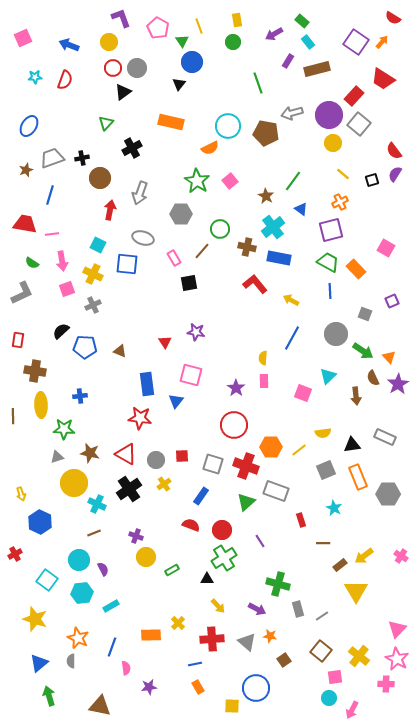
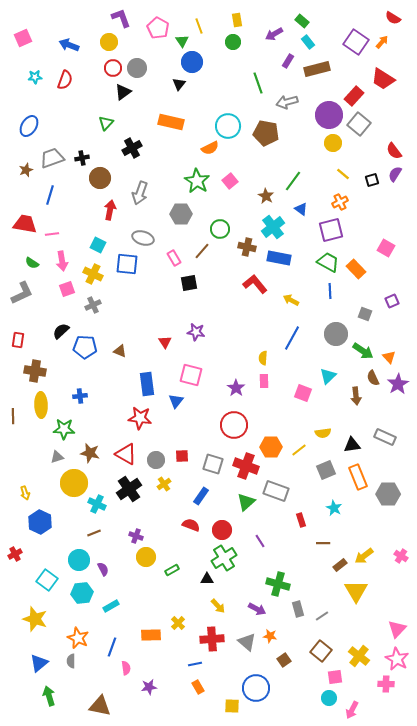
gray arrow at (292, 113): moved 5 px left, 11 px up
yellow arrow at (21, 494): moved 4 px right, 1 px up
